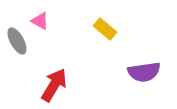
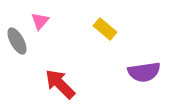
pink triangle: rotated 42 degrees clockwise
red arrow: moved 6 px right, 1 px up; rotated 76 degrees counterclockwise
